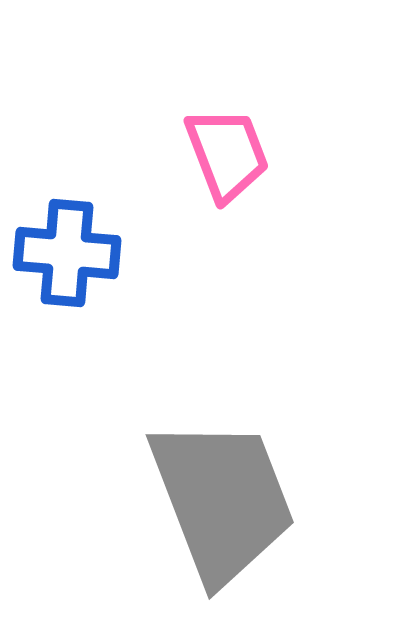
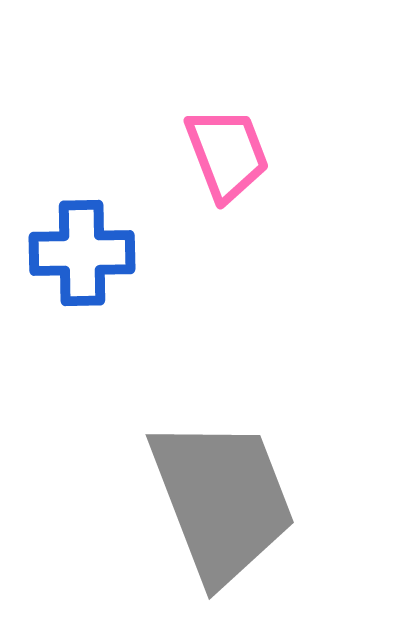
blue cross: moved 15 px right; rotated 6 degrees counterclockwise
